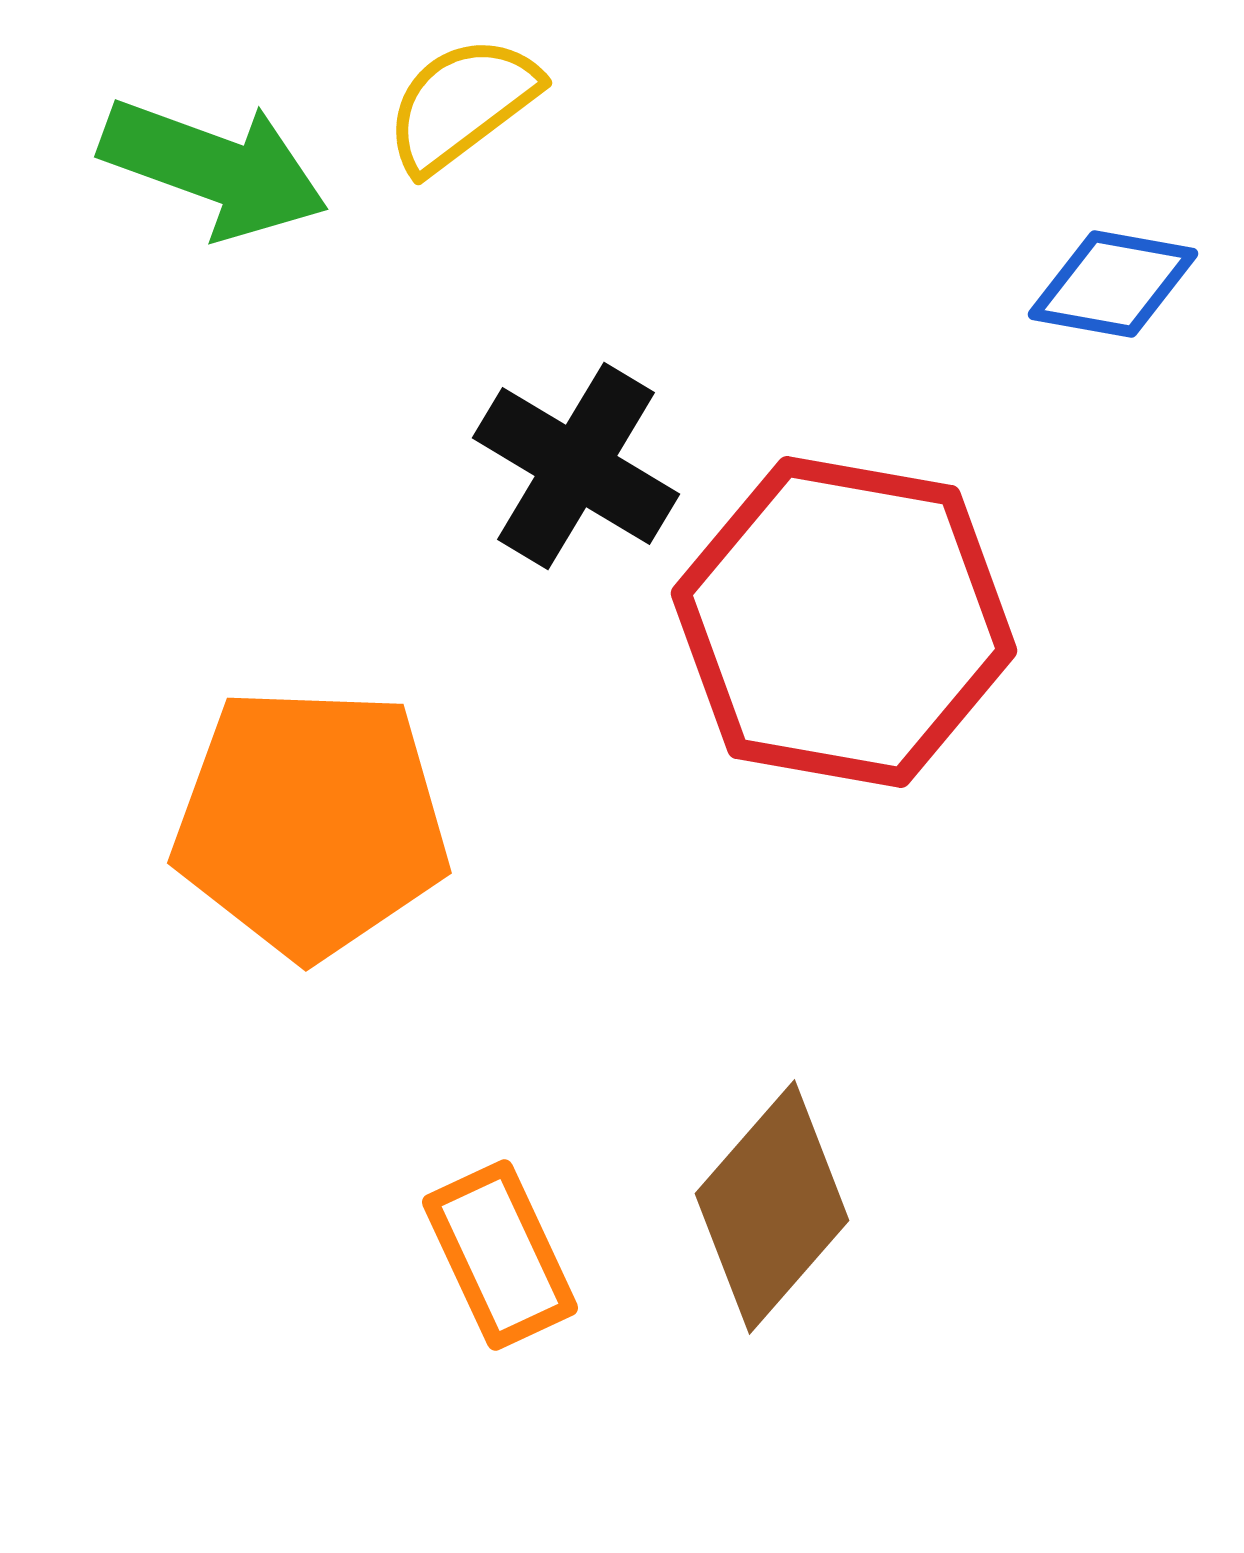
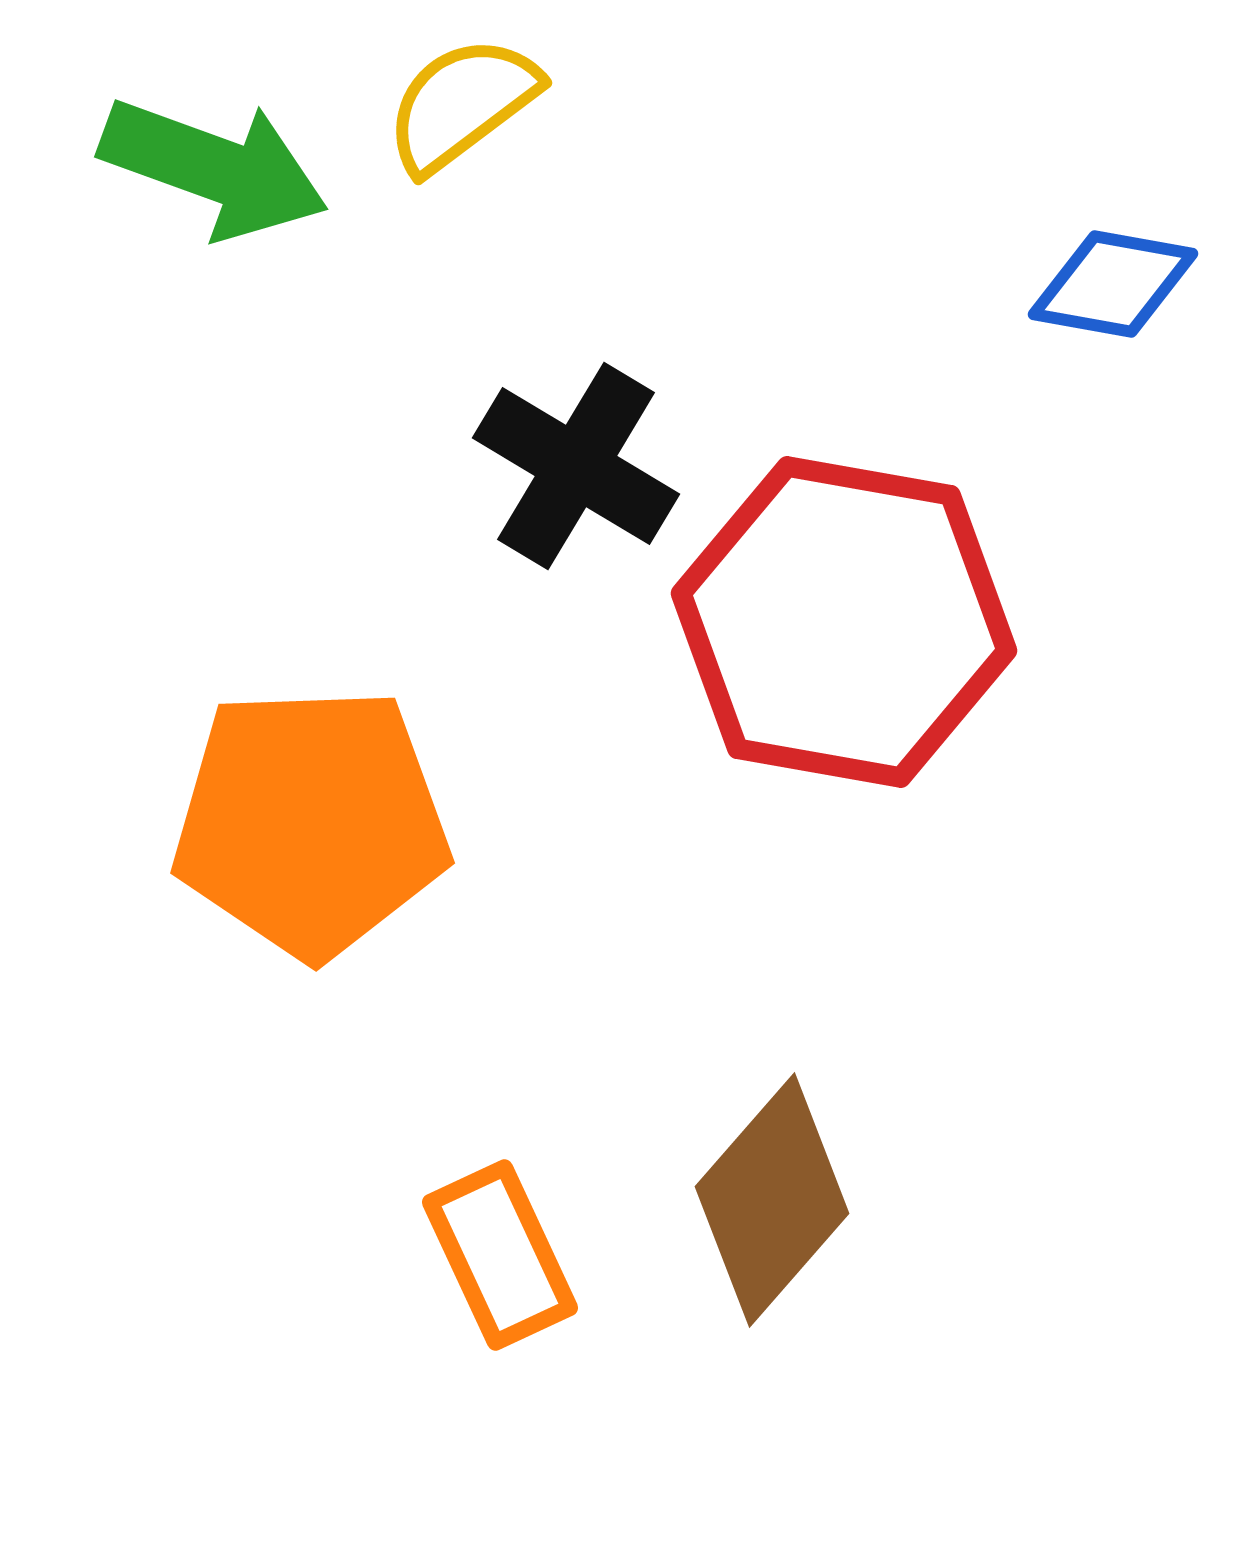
orange pentagon: rotated 4 degrees counterclockwise
brown diamond: moved 7 px up
